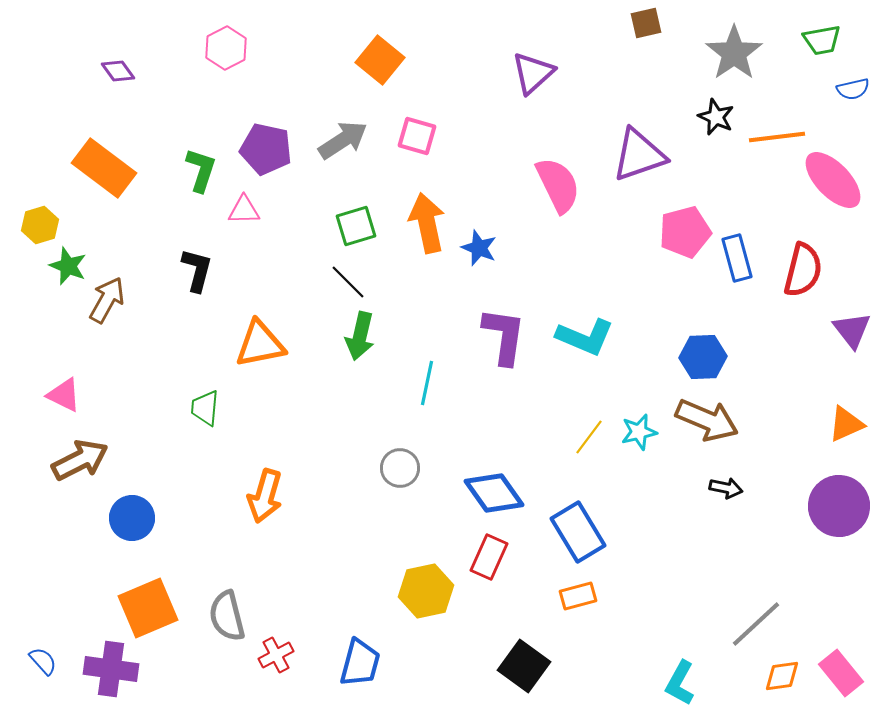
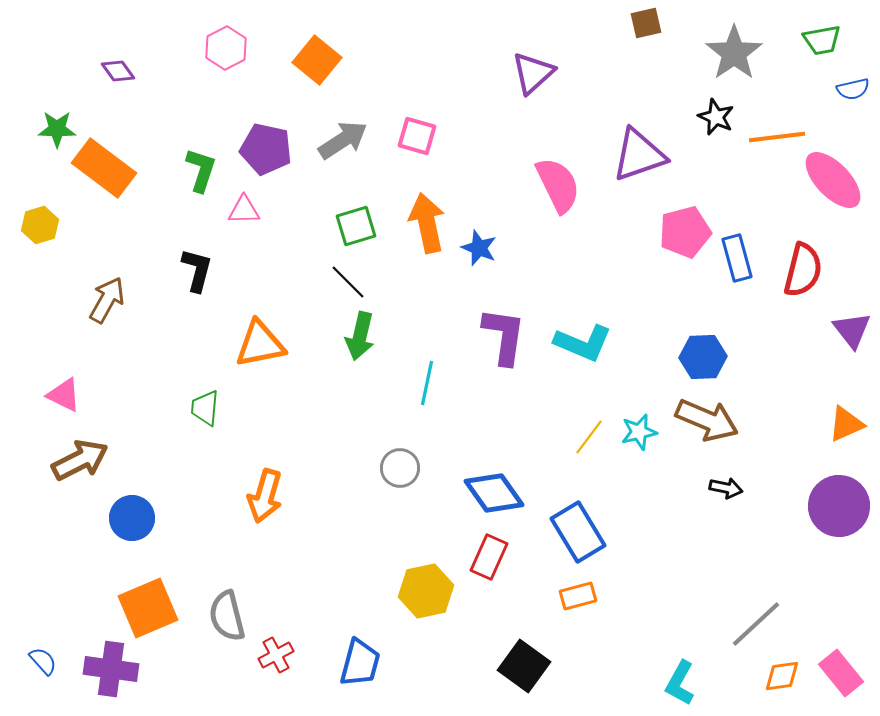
orange square at (380, 60): moved 63 px left
green star at (68, 266): moved 11 px left, 137 px up; rotated 21 degrees counterclockwise
cyan L-shape at (585, 337): moved 2 px left, 6 px down
